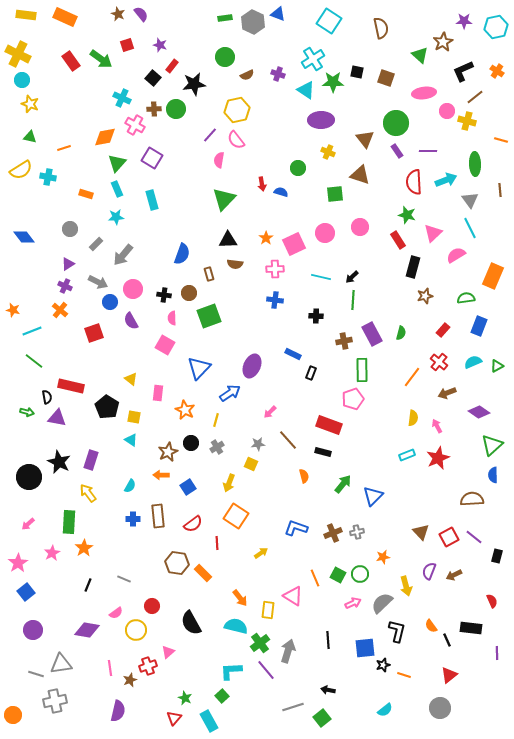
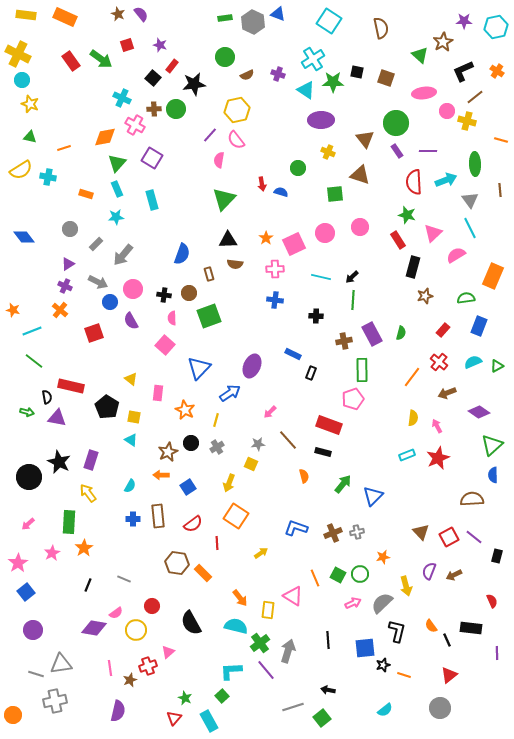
pink square at (165, 345): rotated 12 degrees clockwise
purple diamond at (87, 630): moved 7 px right, 2 px up
